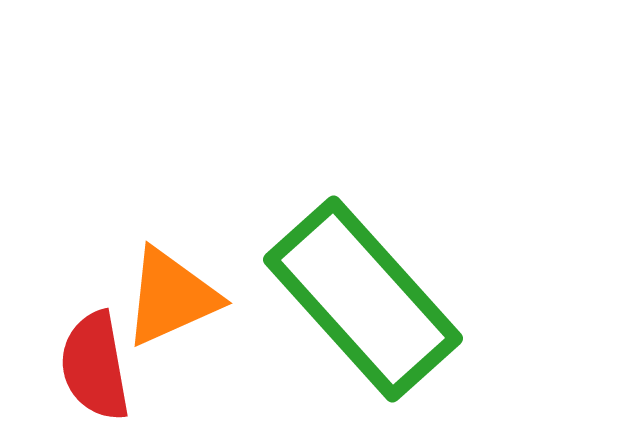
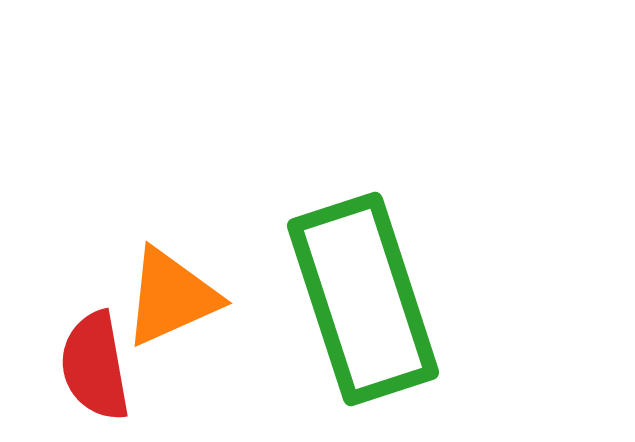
green rectangle: rotated 24 degrees clockwise
